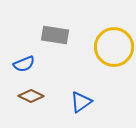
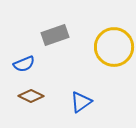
gray rectangle: rotated 28 degrees counterclockwise
